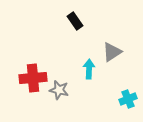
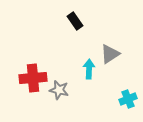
gray triangle: moved 2 px left, 2 px down
